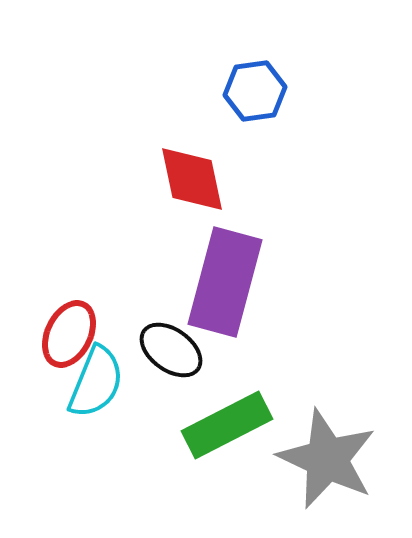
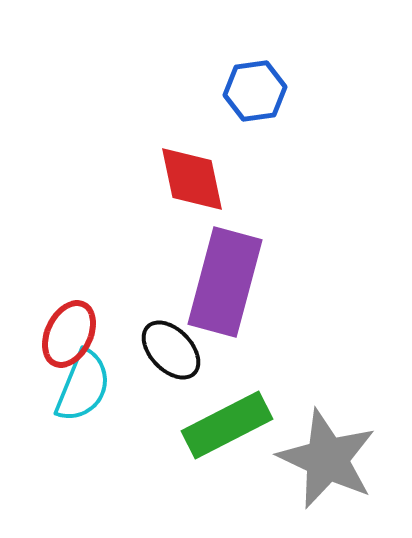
black ellipse: rotated 10 degrees clockwise
cyan semicircle: moved 13 px left, 4 px down
